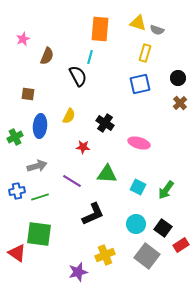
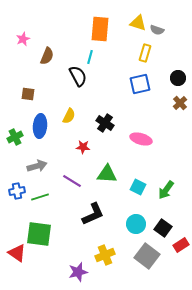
pink ellipse: moved 2 px right, 4 px up
